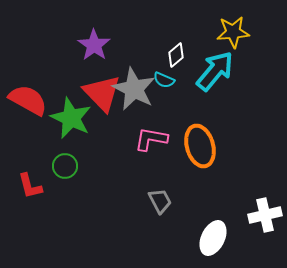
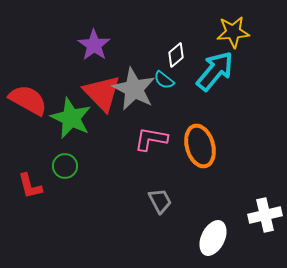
cyan semicircle: rotated 15 degrees clockwise
